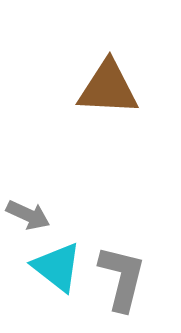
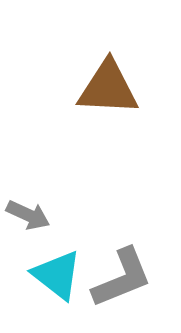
cyan triangle: moved 8 px down
gray L-shape: rotated 54 degrees clockwise
